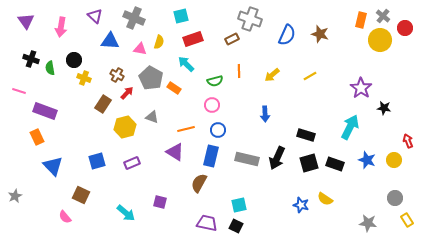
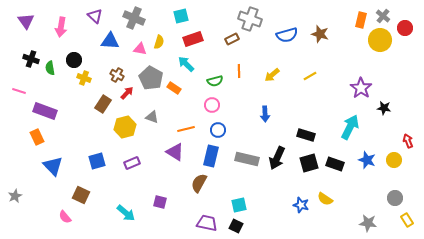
blue semicircle at (287, 35): rotated 50 degrees clockwise
